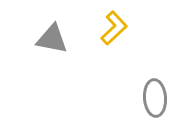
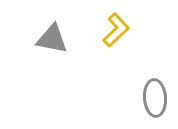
yellow L-shape: moved 2 px right, 2 px down
